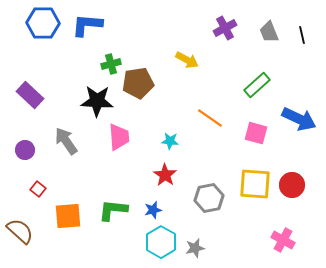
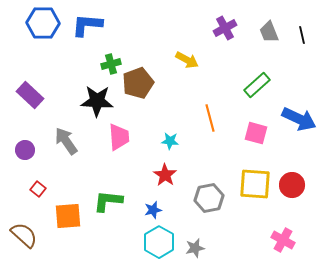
brown pentagon: rotated 12 degrees counterclockwise
orange line: rotated 40 degrees clockwise
green L-shape: moved 5 px left, 9 px up
brown semicircle: moved 4 px right, 4 px down
cyan hexagon: moved 2 px left
